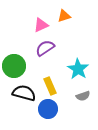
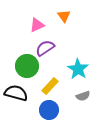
orange triangle: rotated 48 degrees counterclockwise
pink triangle: moved 4 px left
green circle: moved 13 px right
yellow rectangle: rotated 66 degrees clockwise
black semicircle: moved 8 px left
blue circle: moved 1 px right, 1 px down
